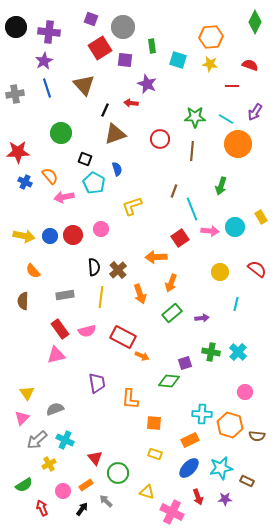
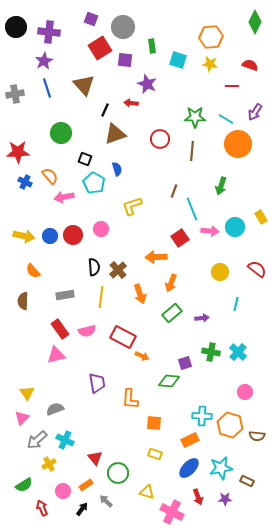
cyan cross at (202, 414): moved 2 px down
